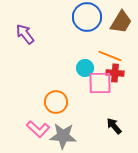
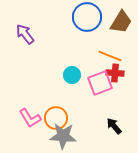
cyan circle: moved 13 px left, 7 px down
pink square: rotated 20 degrees counterclockwise
orange circle: moved 16 px down
pink L-shape: moved 8 px left, 11 px up; rotated 15 degrees clockwise
